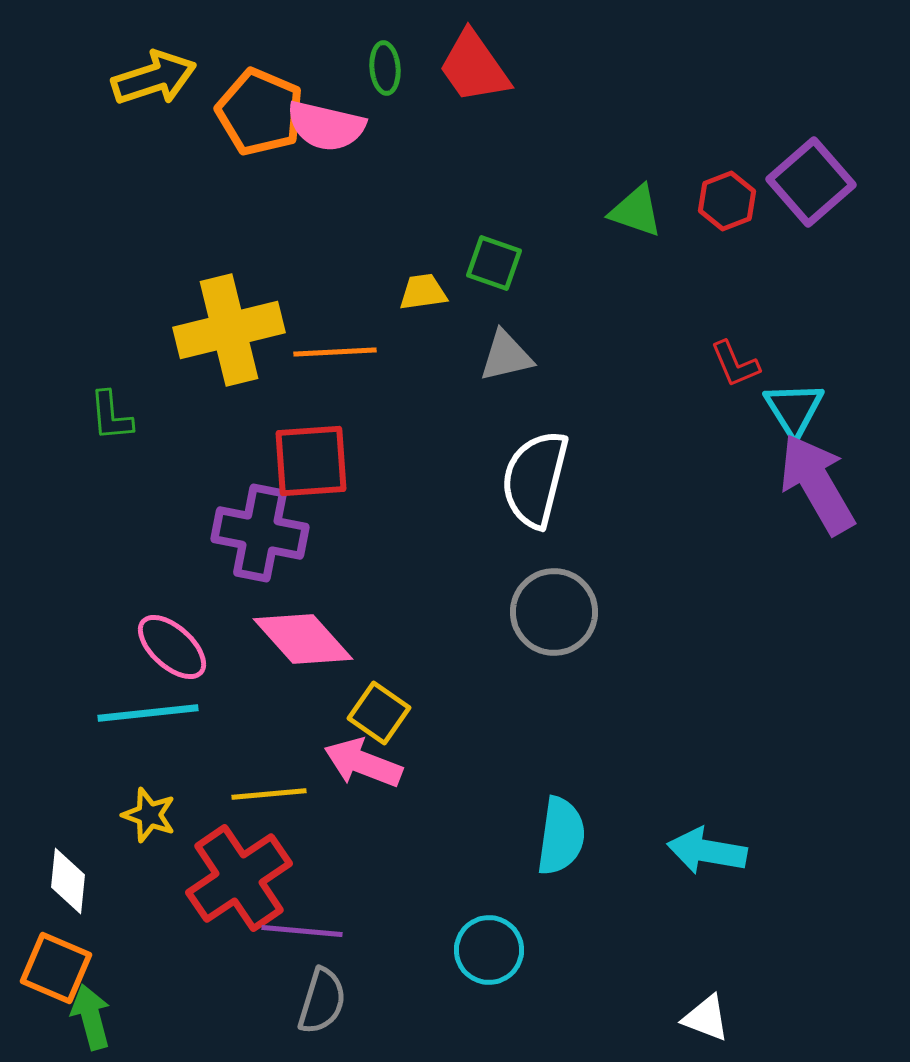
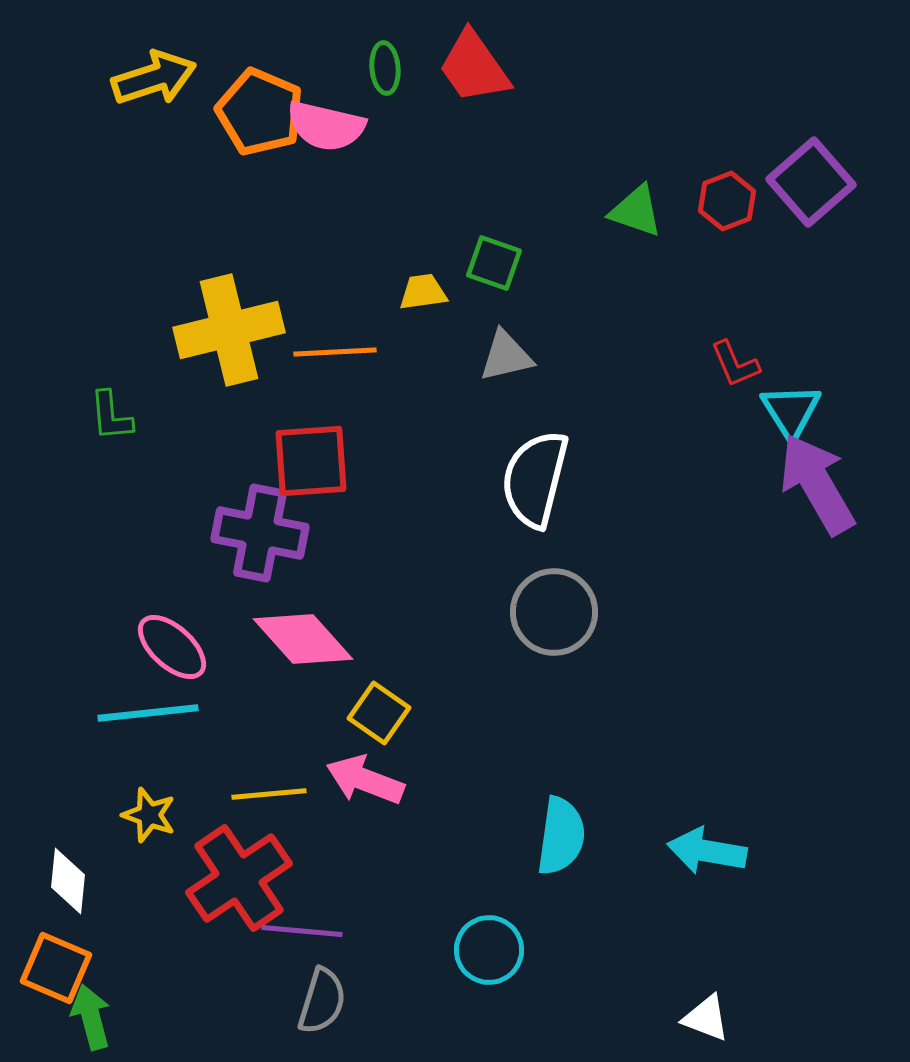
cyan triangle: moved 3 px left, 2 px down
pink arrow: moved 2 px right, 17 px down
